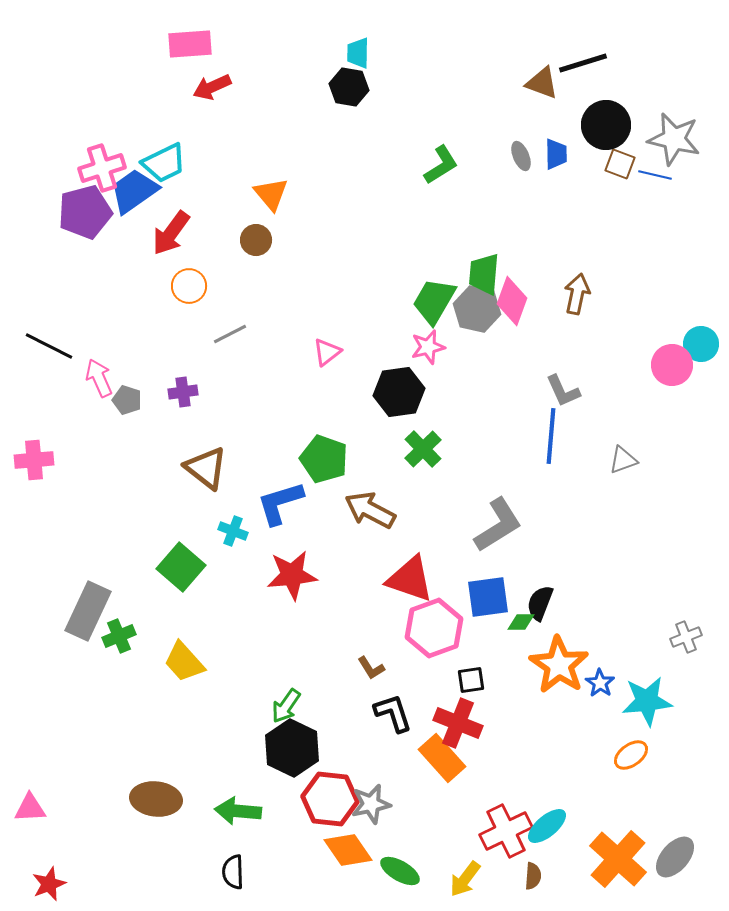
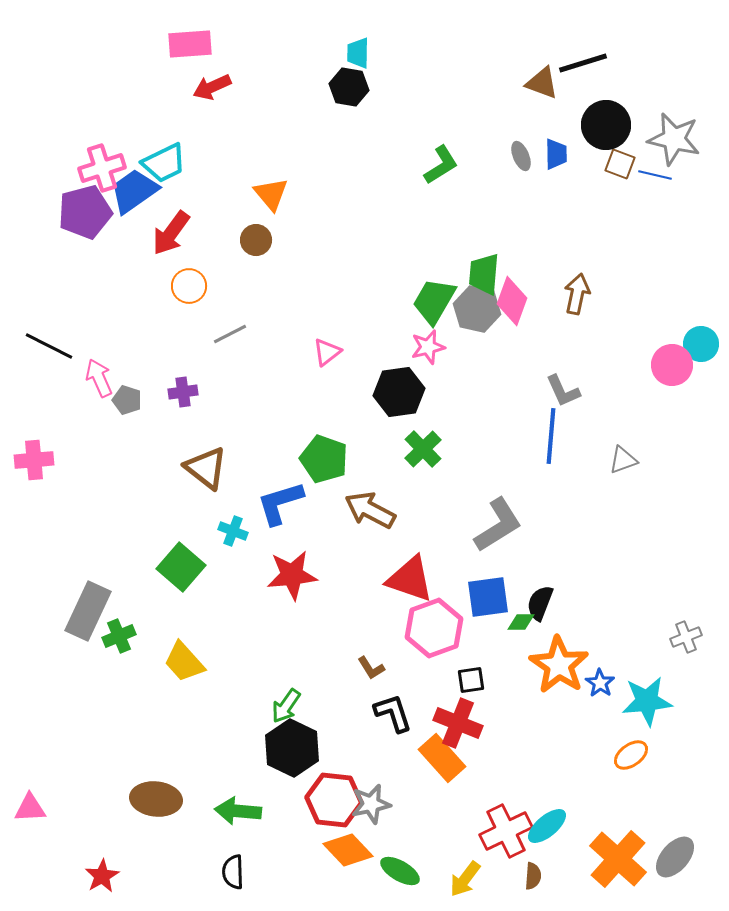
red hexagon at (330, 799): moved 4 px right, 1 px down
orange diamond at (348, 850): rotated 9 degrees counterclockwise
red star at (49, 884): moved 53 px right, 8 px up; rotated 8 degrees counterclockwise
